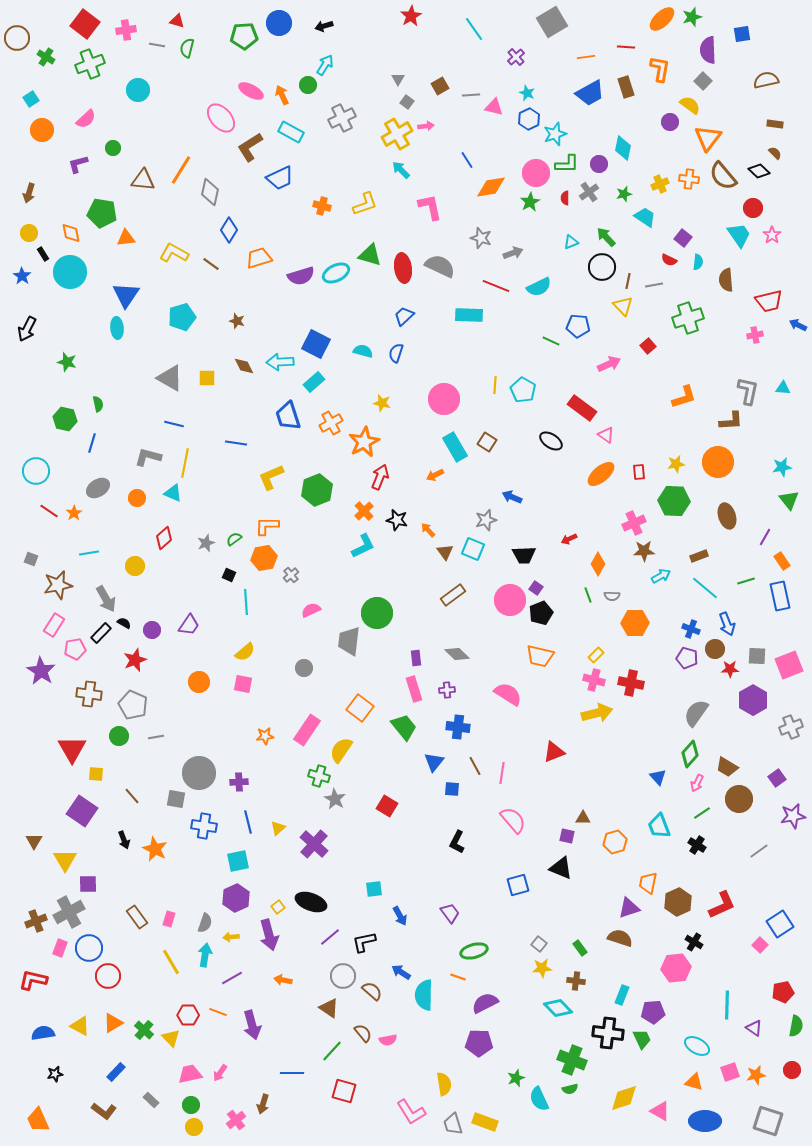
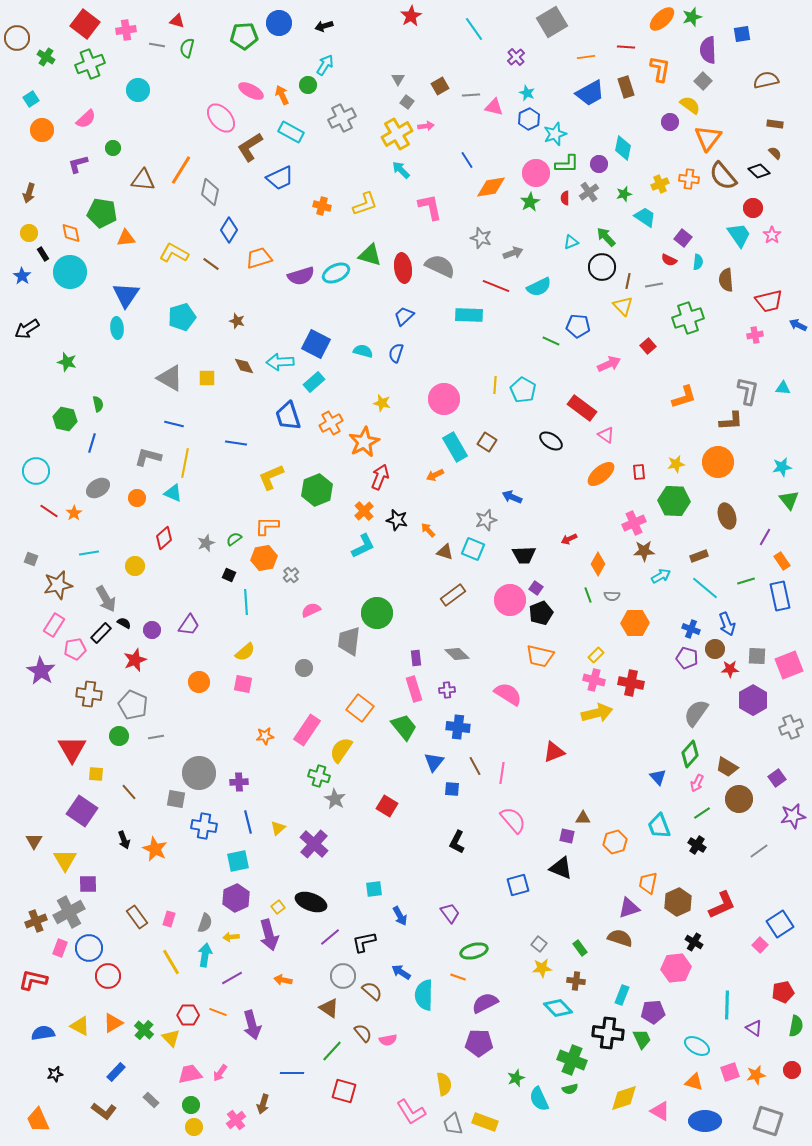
black arrow at (27, 329): rotated 30 degrees clockwise
brown triangle at (445, 552): rotated 36 degrees counterclockwise
brown line at (132, 796): moved 3 px left, 4 px up
